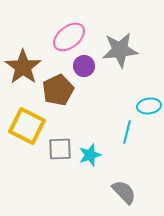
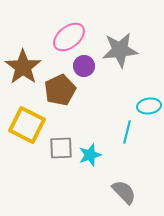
brown pentagon: moved 2 px right
yellow square: moved 1 px up
gray square: moved 1 px right, 1 px up
